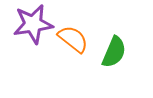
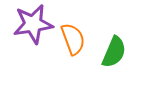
orange semicircle: rotated 32 degrees clockwise
